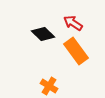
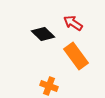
orange rectangle: moved 5 px down
orange cross: rotated 12 degrees counterclockwise
